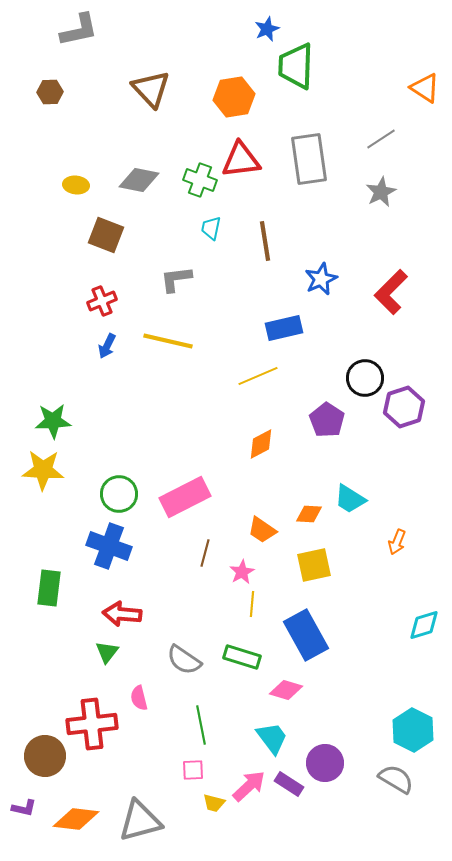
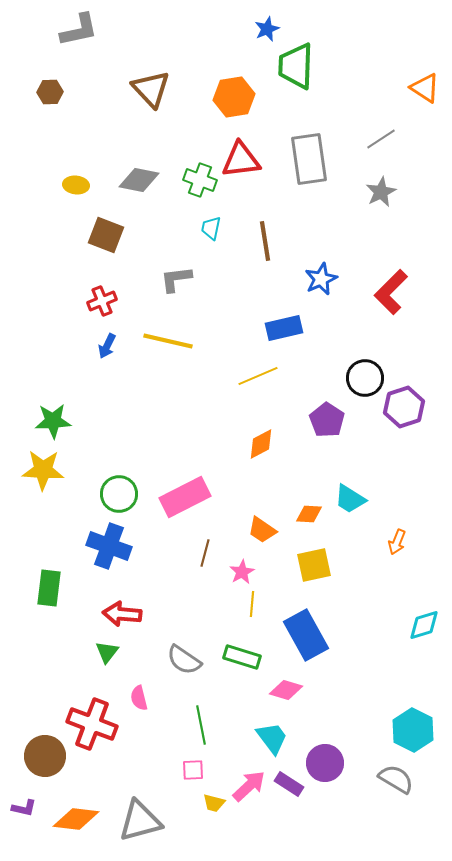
red cross at (92, 724): rotated 27 degrees clockwise
